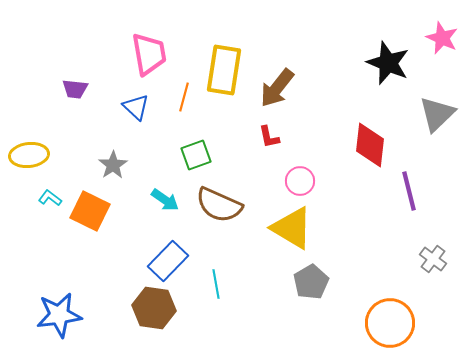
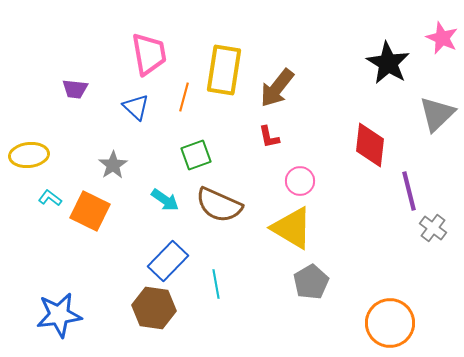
black star: rotated 9 degrees clockwise
gray cross: moved 31 px up
